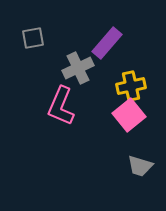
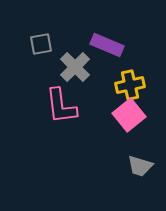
gray square: moved 8 px right, 6 px down
purple rectangle: moved 2 px down; rotated 72 degrees clockwise
gray cross: moved 3 px left, 1 px up; rotated 20 degrees counterclockwise
yellow cross: moved 1 px left, 1 px up
pink L-shape: rotated 30 degrees counterclockwise
